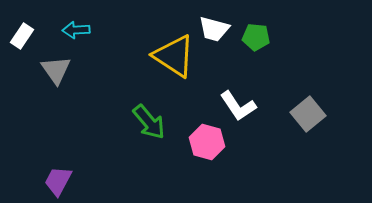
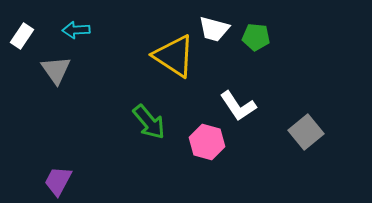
gray square: moved 2 px left, 18 px down
